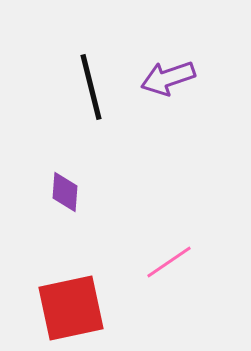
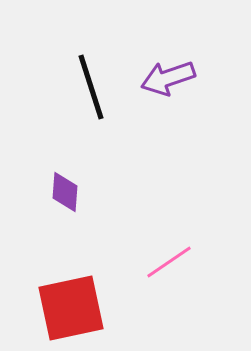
black line: rotated 4 degrees counterclockwise
